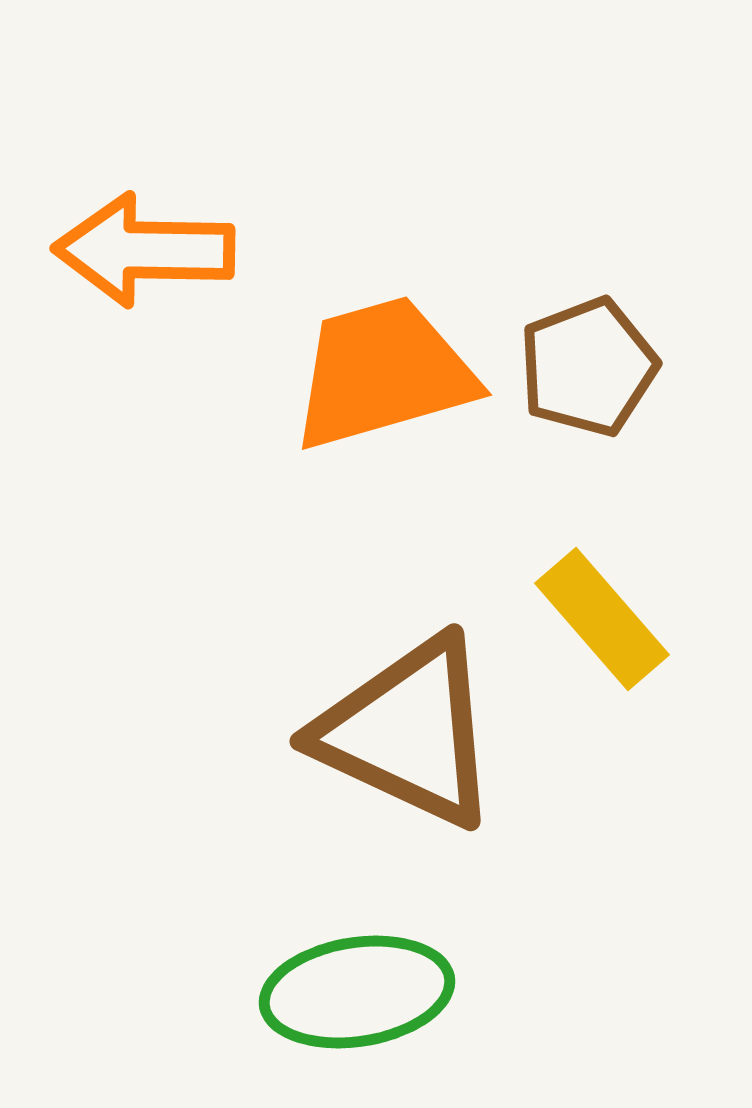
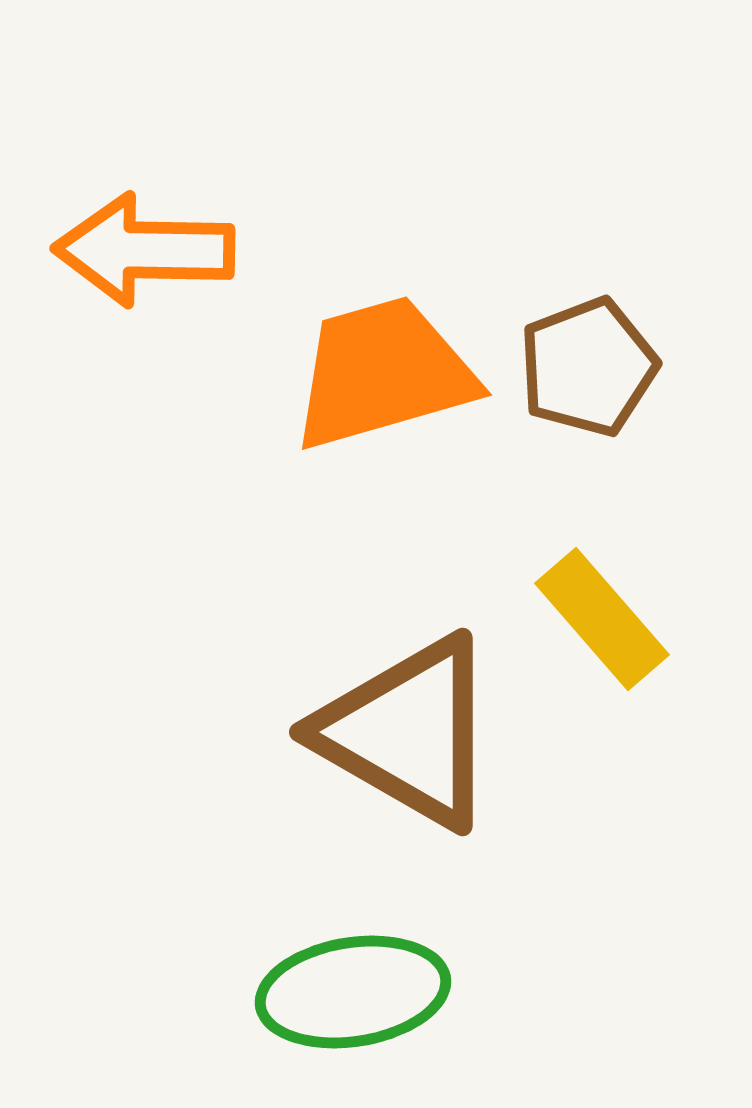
brown triangle: rotated 5 degrees clockwise
green ellipse: moved 4 px left
